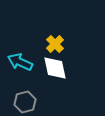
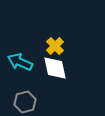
yellow cross: moved 2 px down
